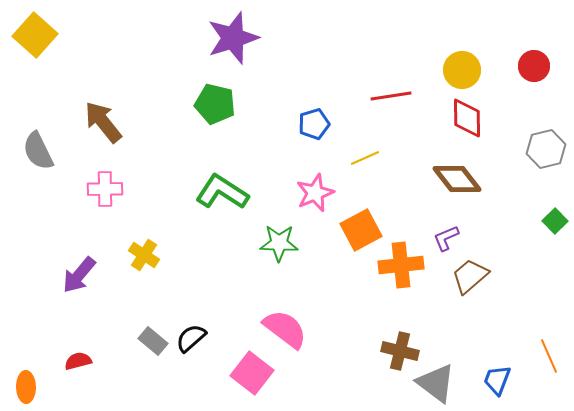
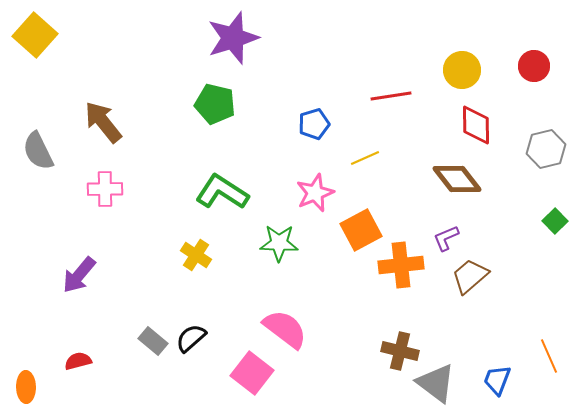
red diamond: moved 9 px right, 7 px down
yellow cross: moved 52 px right
